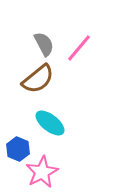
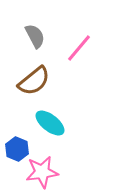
gray semicircle: moved 9 px left, 8 px up
brown semicircle: moved 4 px left, 2 px down
blue hexagon: moved 1 px left
pink star: rotated 20 degrees clockwise
